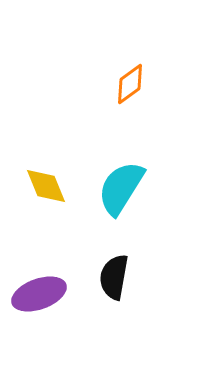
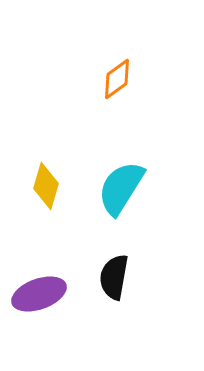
orange diamond: moved 13 px left, 5 px up
yellow diamond: rotated 39 degrees clockwise
